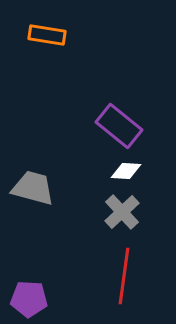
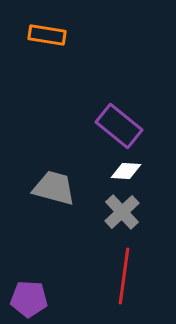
gray trapezoid: moved 21 px right
